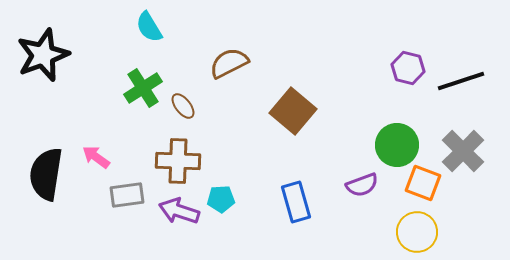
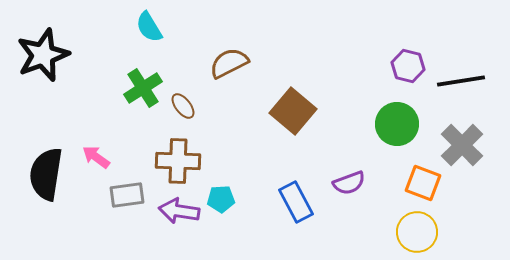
purple hexagon: moved 2 px up
black line: rotated 9 degrees clockwise
green circle: moved 21 px up
gray cross: moved 1 px left, 6 px up
purple semicircle: moved 13 px left, 2 px up
blue rectangle: rotated 12 degrees counterclockwise
purple arrow: rotated 9 degrees counterclockwise
